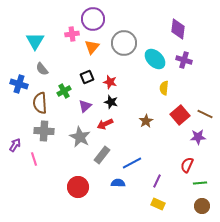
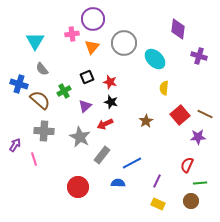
purple cross: moved 15 px right, 4 px up
brown semicircle: moved 3 px up; rotated 135 degrees clockwise
brown circle: moved 11 px left, 5 px up
